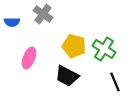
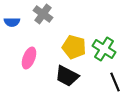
yellow pentagon: moved 1 px down
